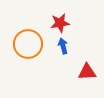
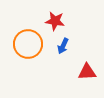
red star: moved 5 px left, 2 px up; rotated 18 degrees clockwise
blue arrow: rotated 140 degrees counterclockwise
